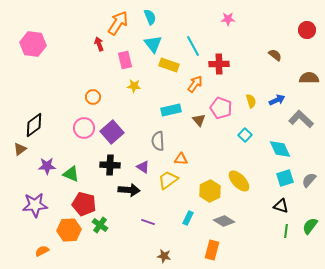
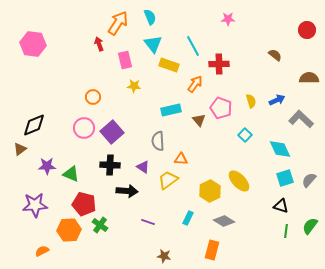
black diamond at (34, 125): rotated 15 degrees clockwise
black arrow at (129, 190): moved 2 px left, 1 px down
